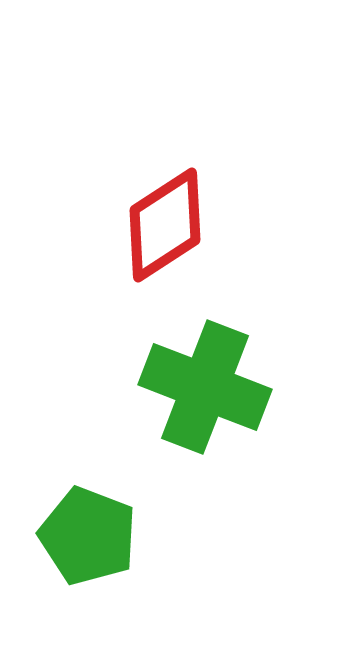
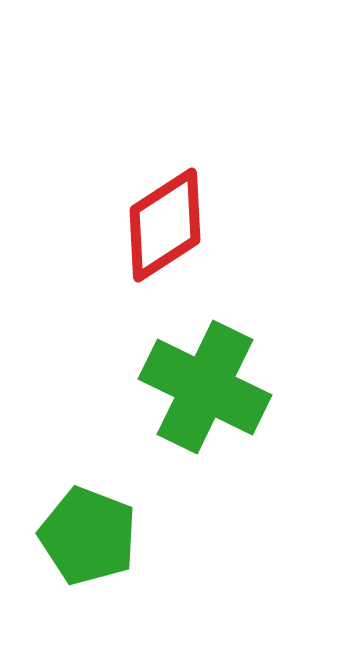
green cross: rotated 5 degrees clockwise
